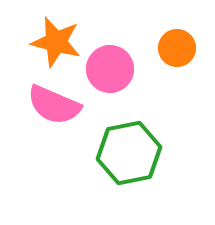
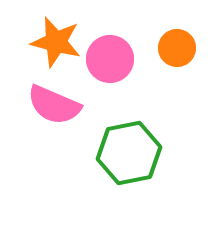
pink circle: moved 10 px up
